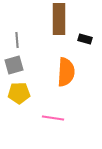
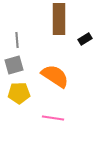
black rectangle: rotated 48 degrees counterclockwise
orange semicircle: moved 11 px left, 4 px down; rotated 60 degrees counterclockwise
